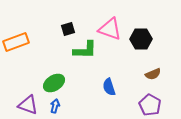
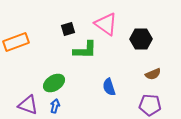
pink triangle: moved 4 px left, 5 px up; rotated 15 degrees clockwise
purple pentagon: rotated 25 degrees counterclockwise
